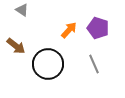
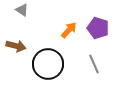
brown arrow: rotated 24 degrees counterclockwise
